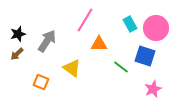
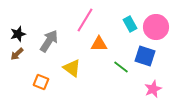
pink circle: moved 1 px up
gray arrow: moved 2 px right
